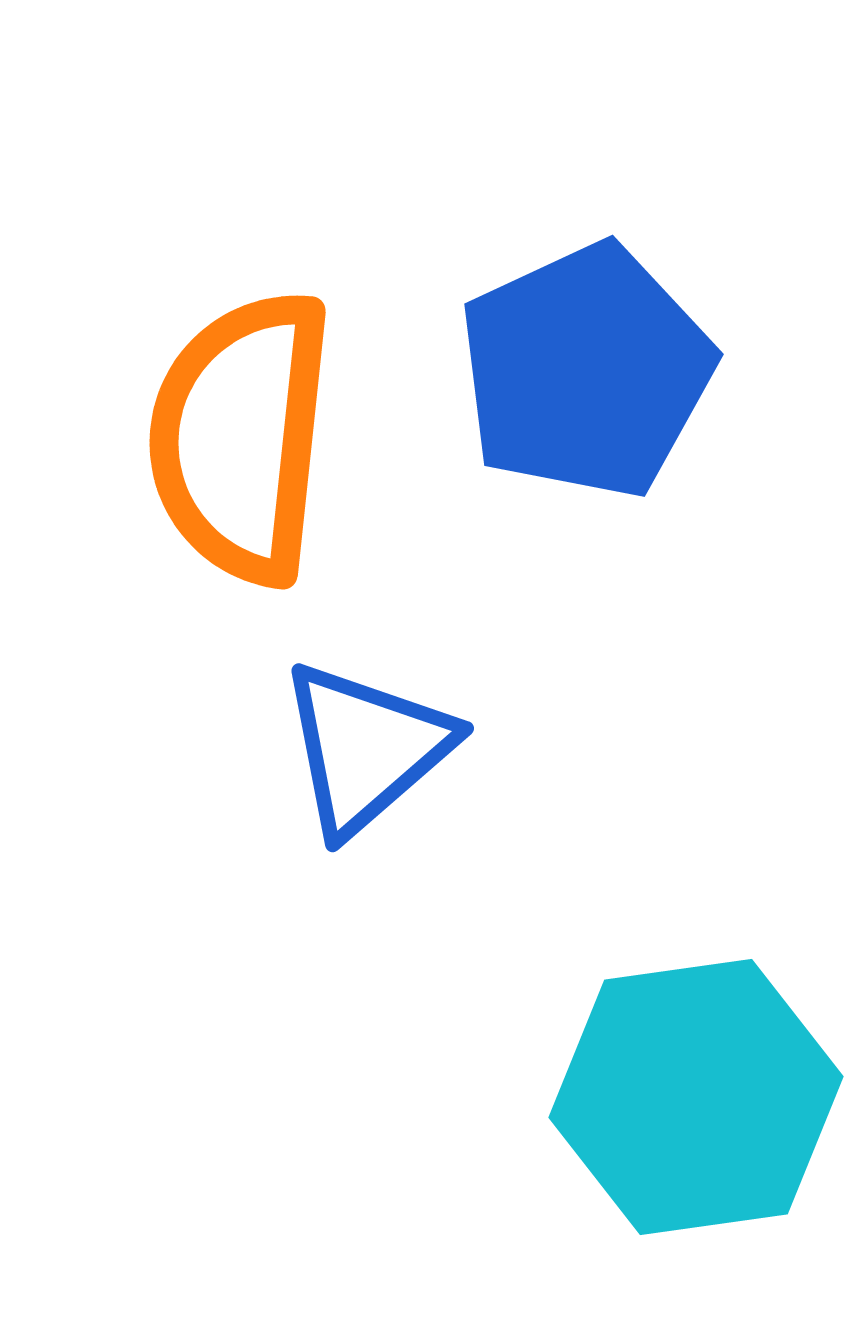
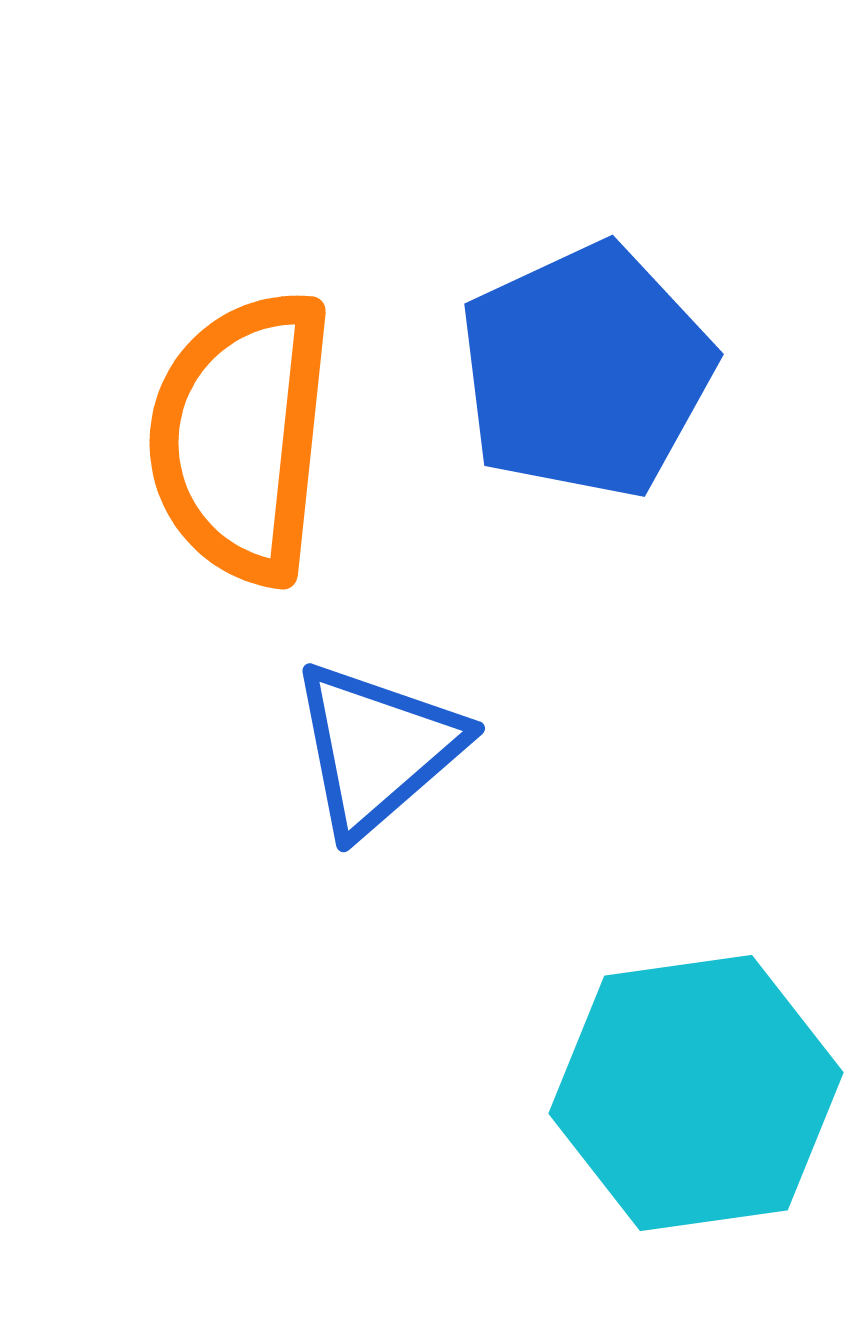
blue triangle: moved 11 px right
cyan hexagon: moved 4 px up
